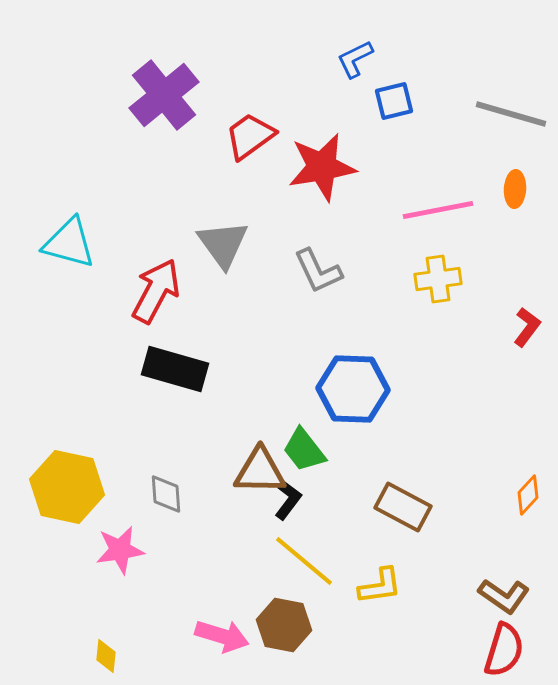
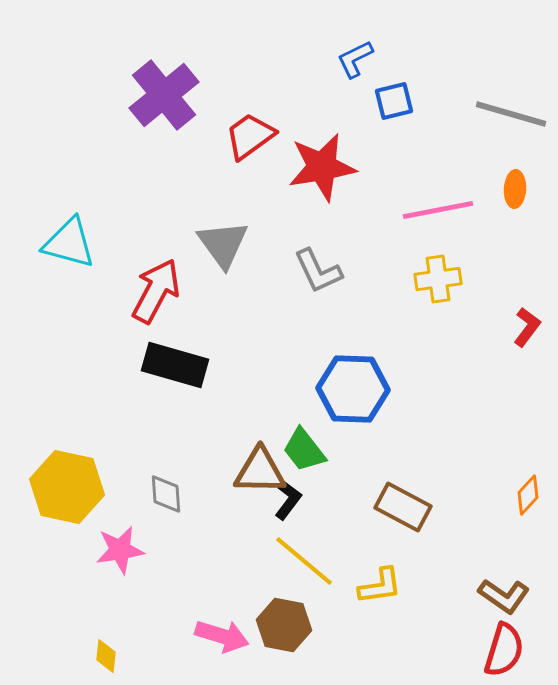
black rectangle: moved 4 px up
